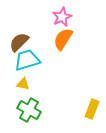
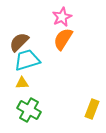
yellow triangle: moved 1 px left, 1 px up; rotated 16 degrees counterclockwise
